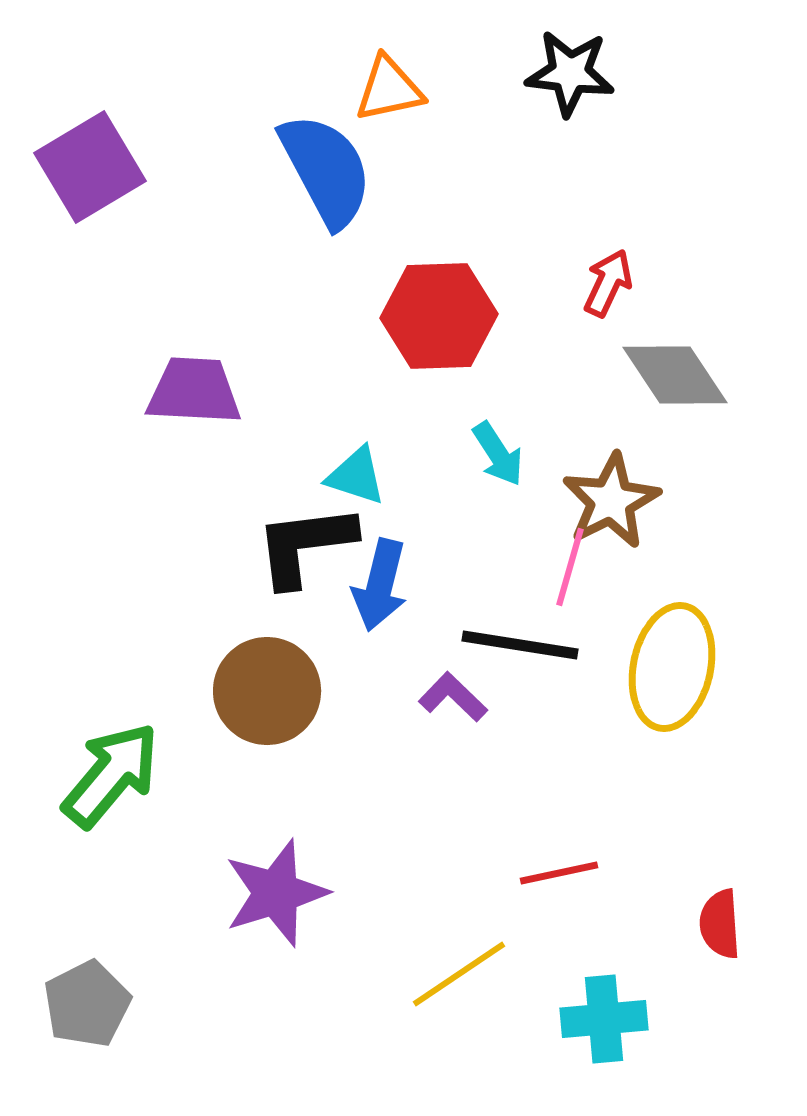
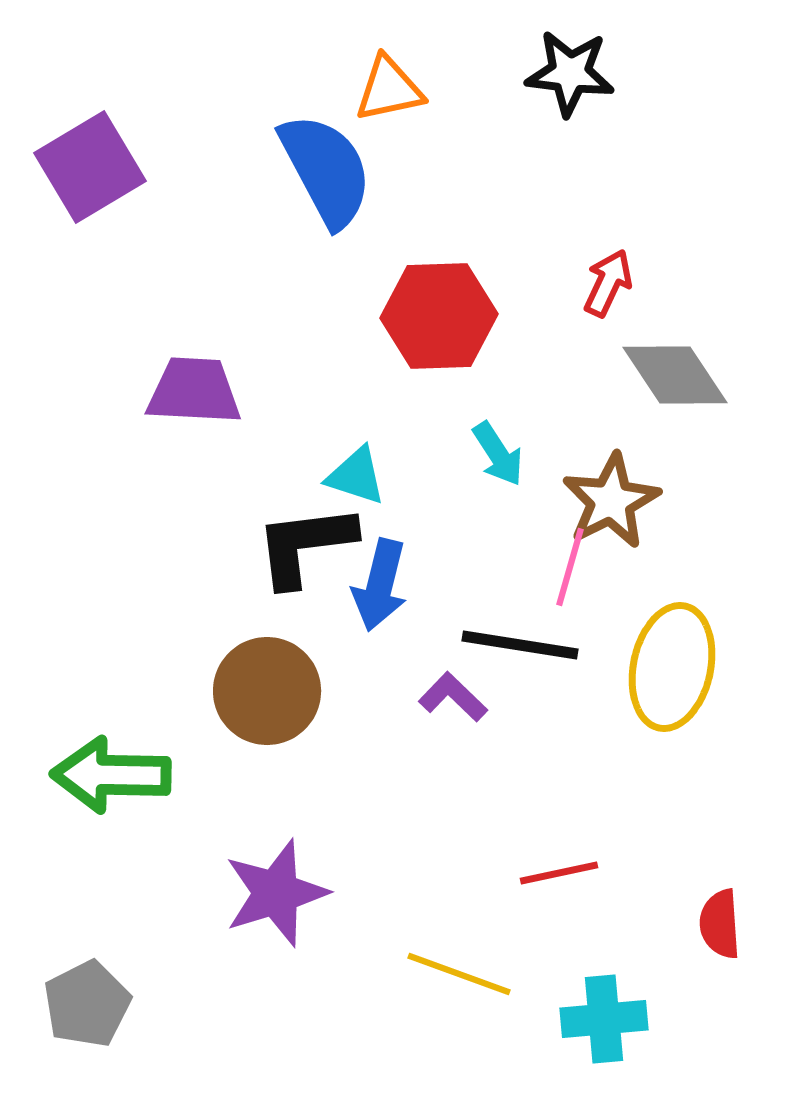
green arrow: rotated 129 degrees counterclockwise
yellow line: rotated 54 degrees clockwise
